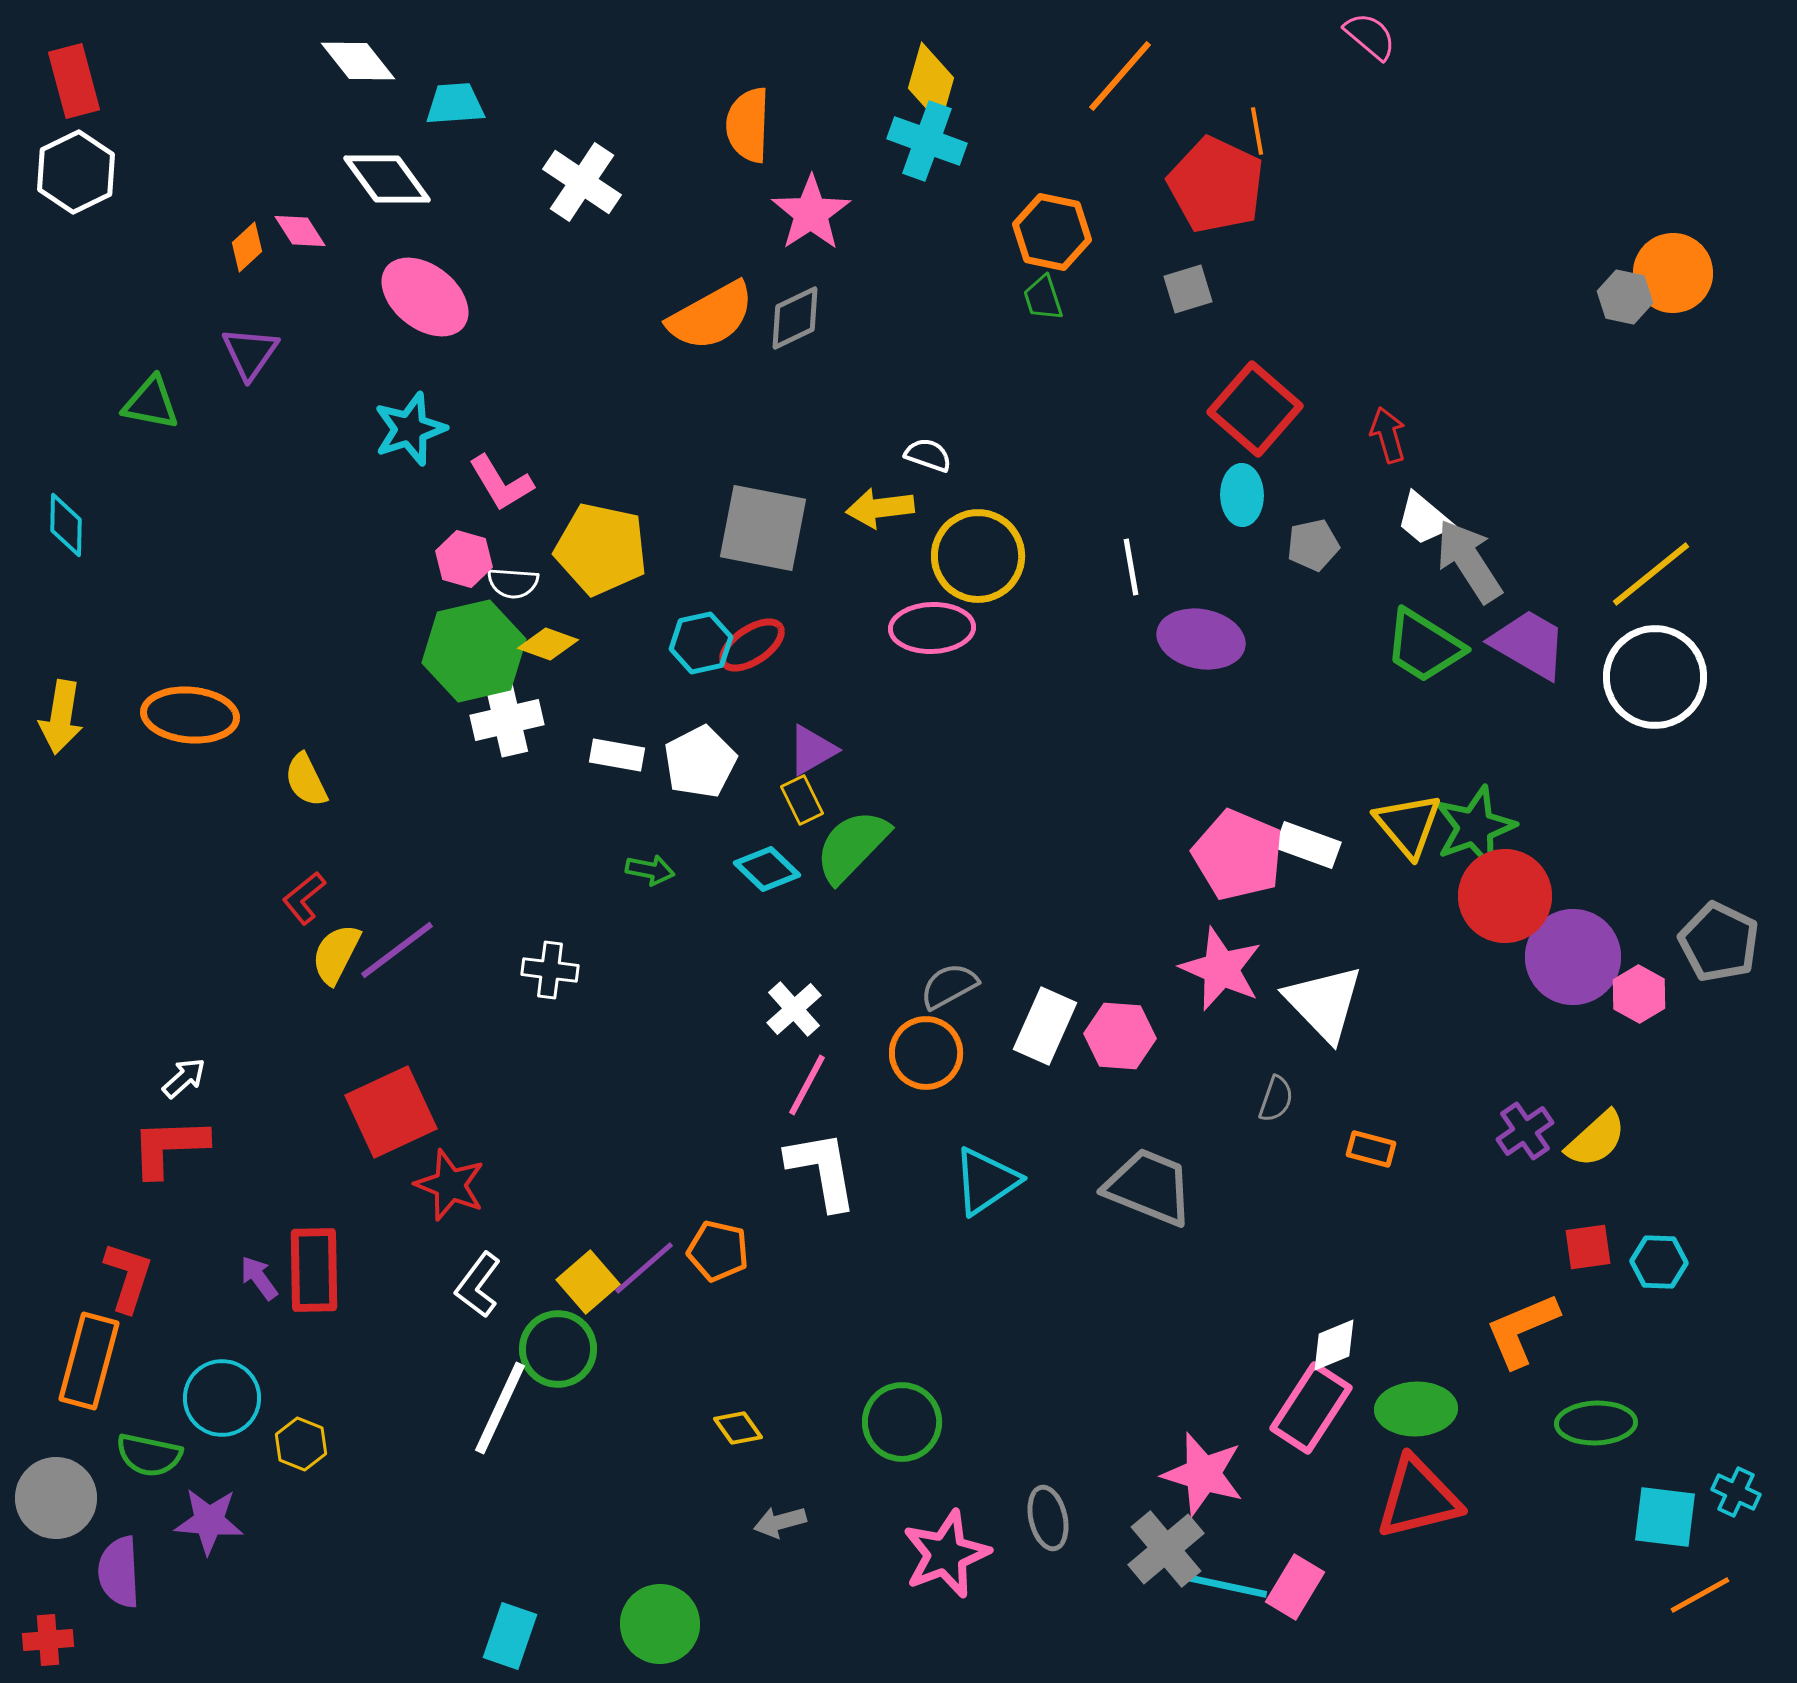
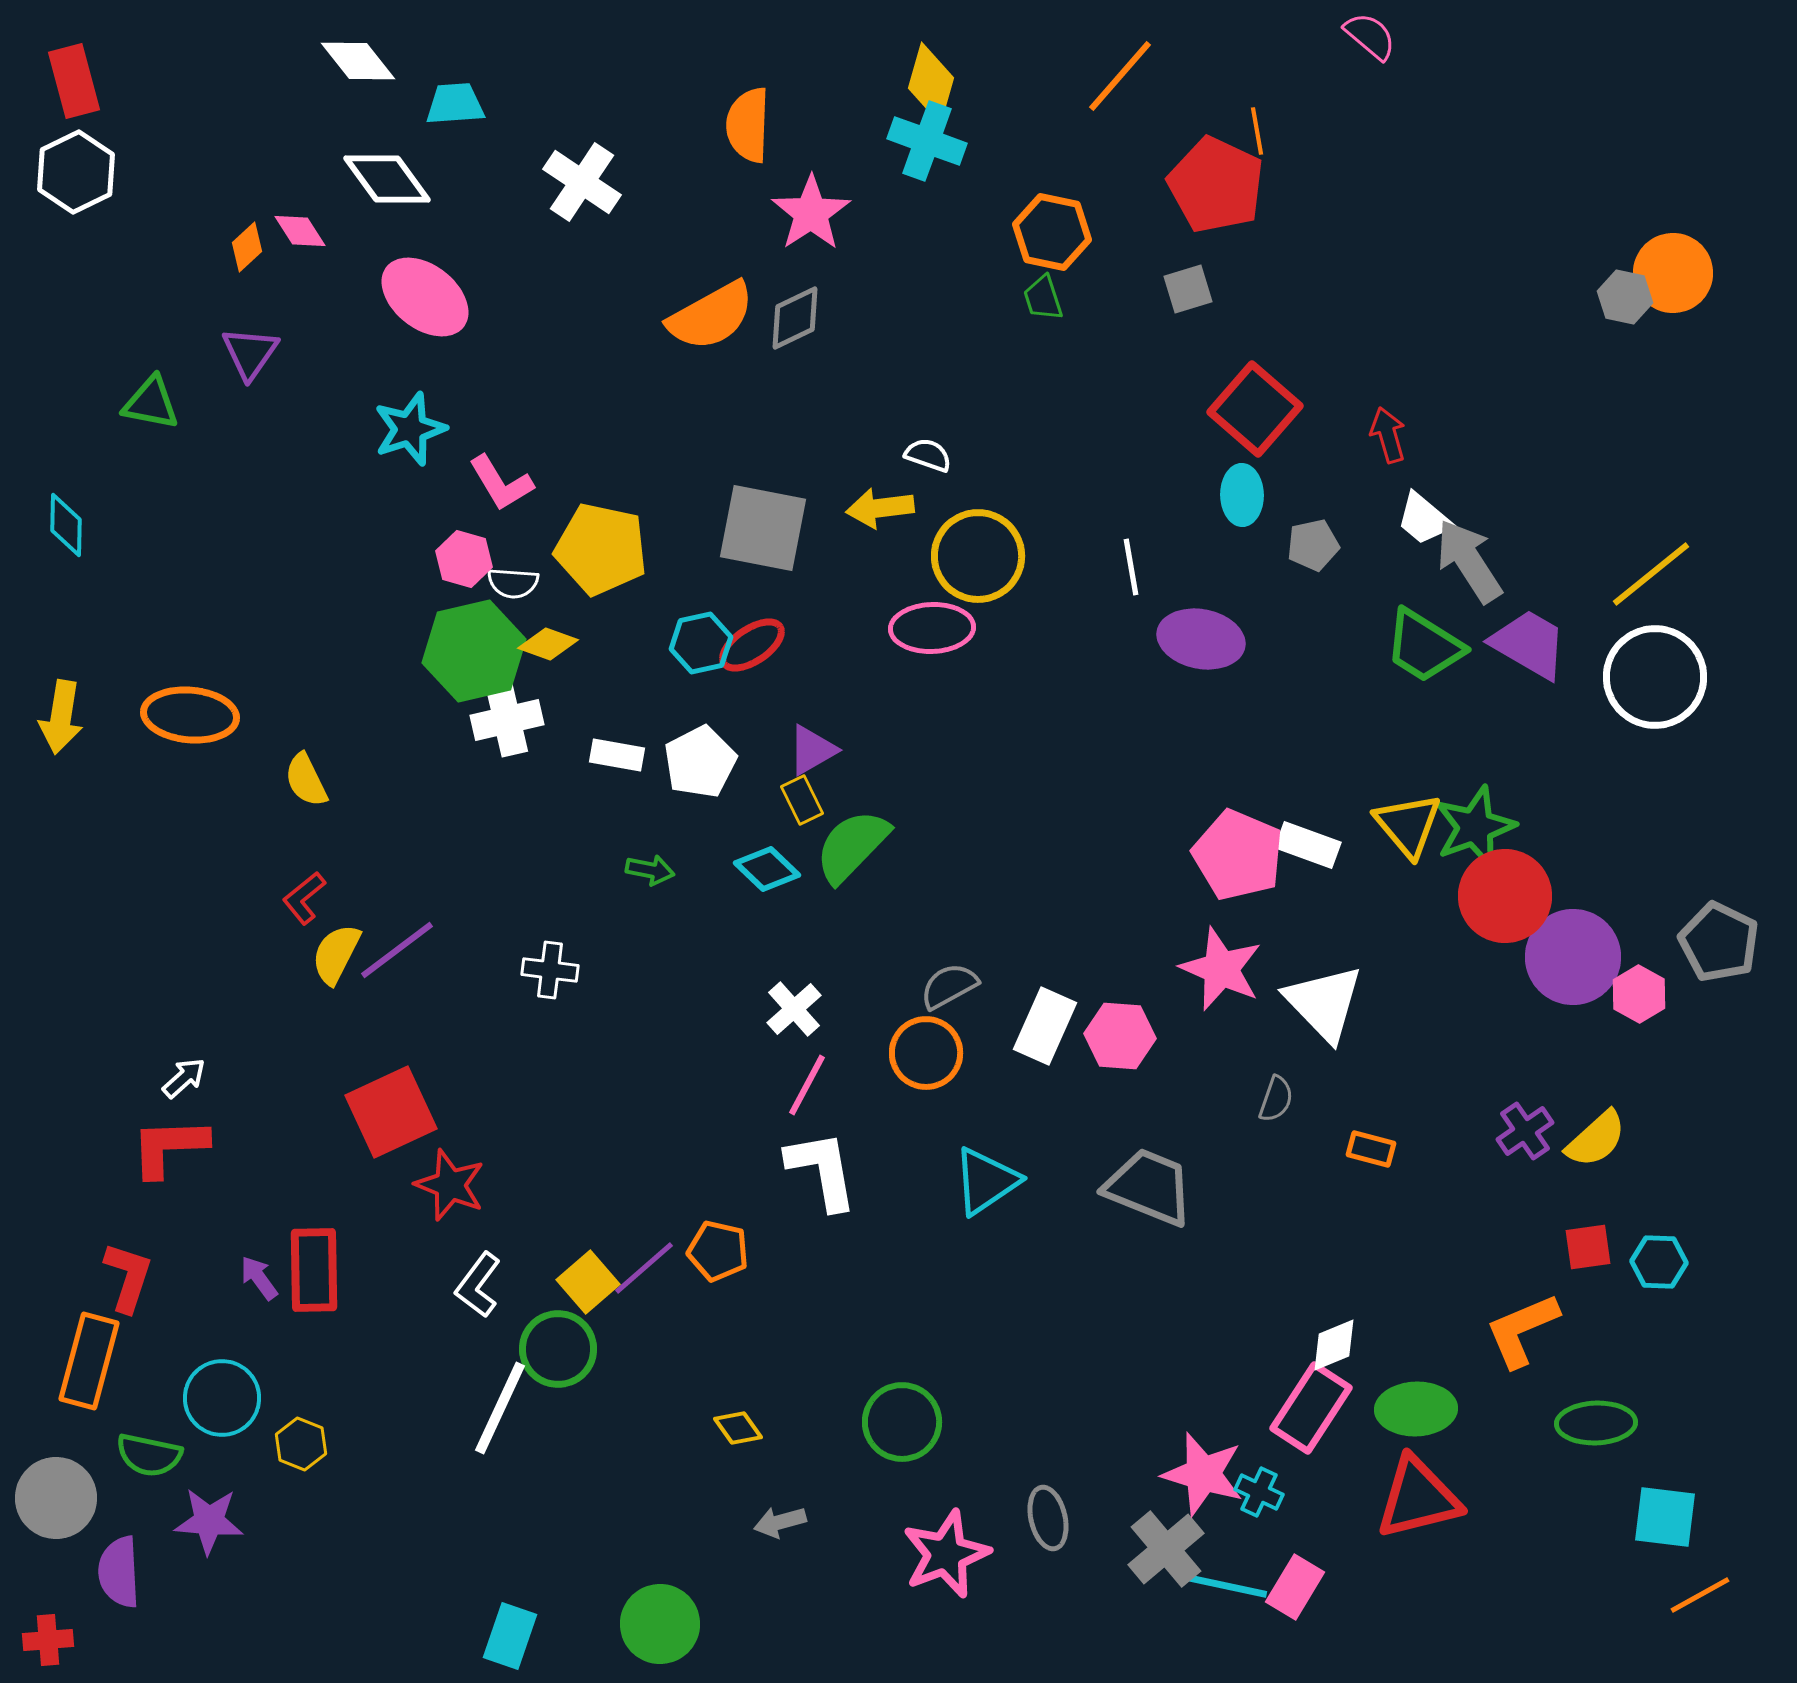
cyan cross at (1736, 1492): moved 477 px left
